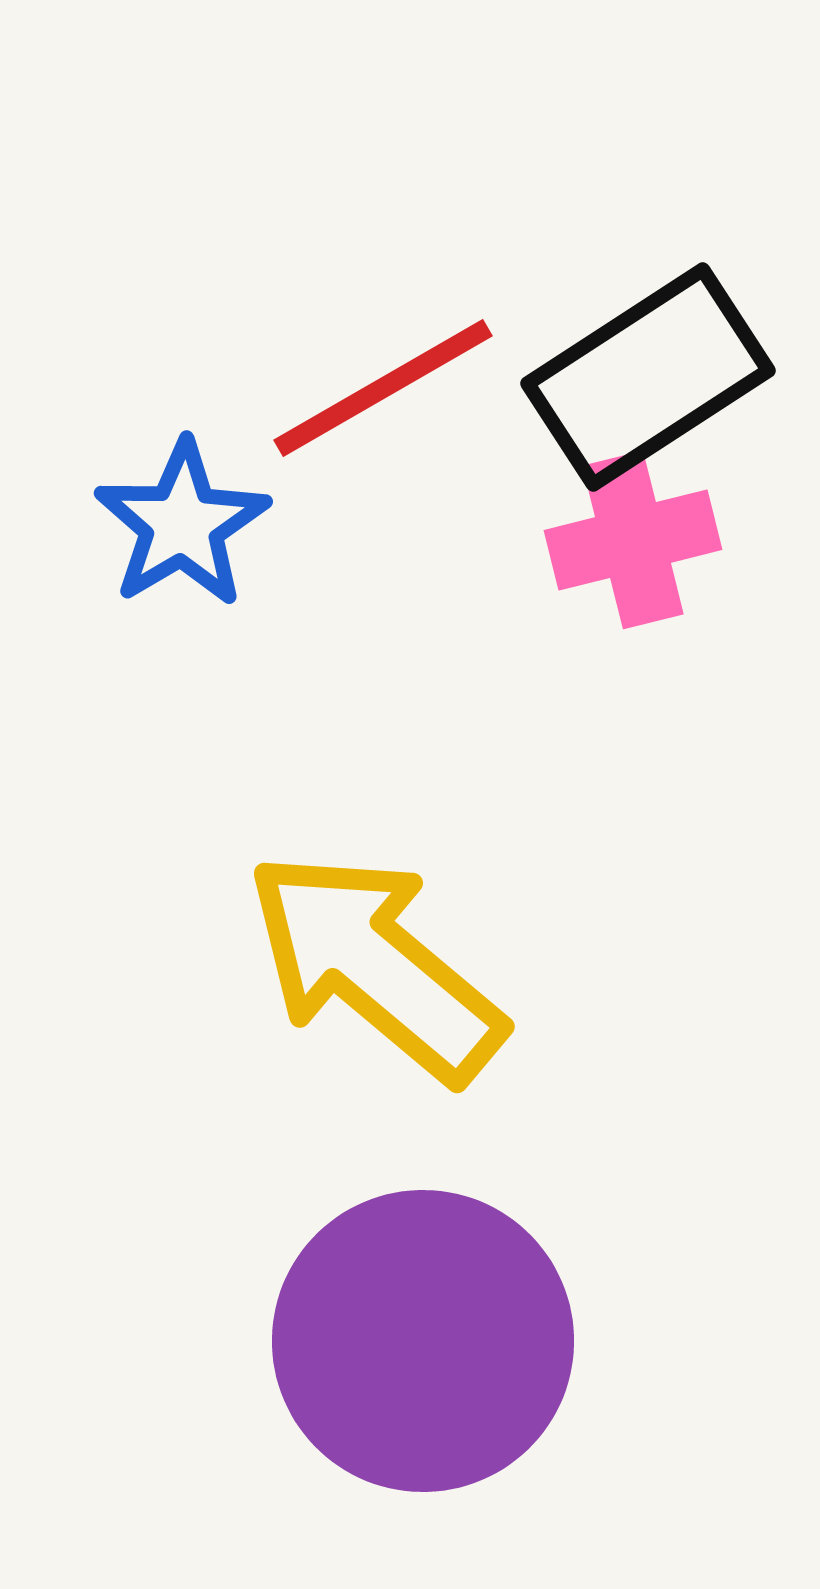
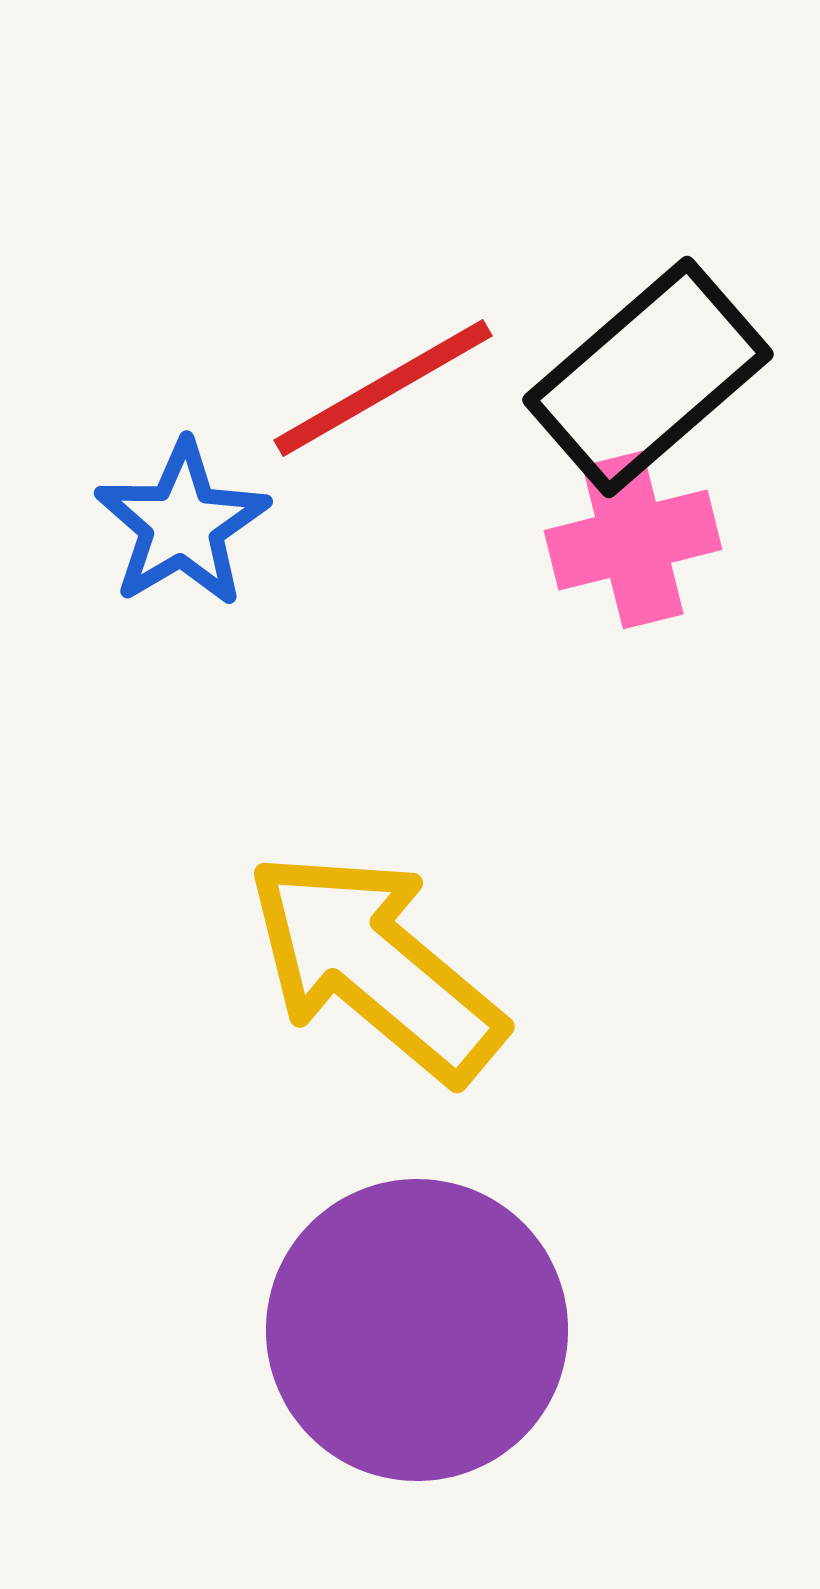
black rectangle: rotated 8 degrees counterclockwise
purple circle: moved 6 px left, 11 px up
